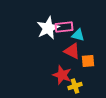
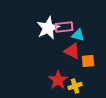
red star: moved 4 px left, 5 px down; rotated 18 degrees clockwise
